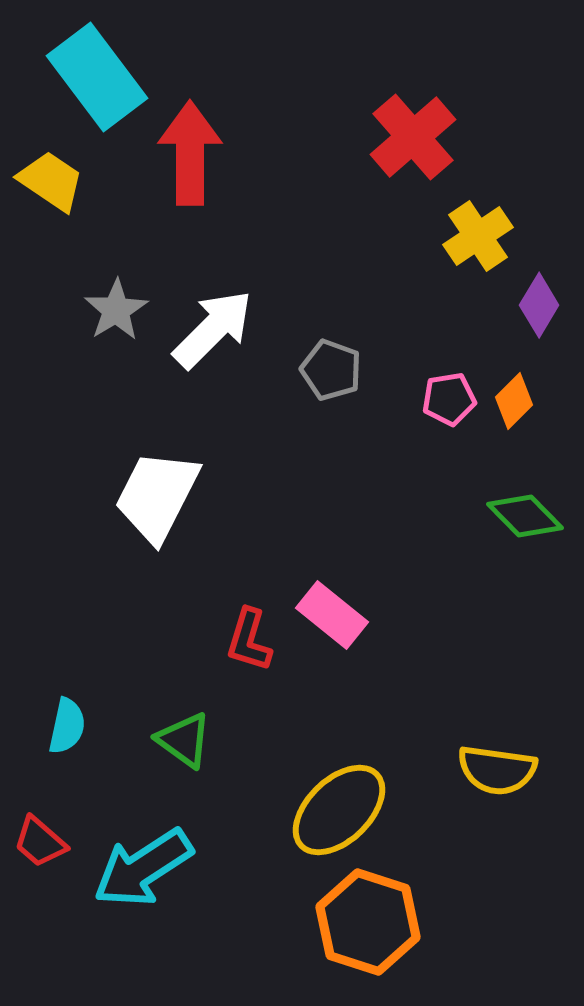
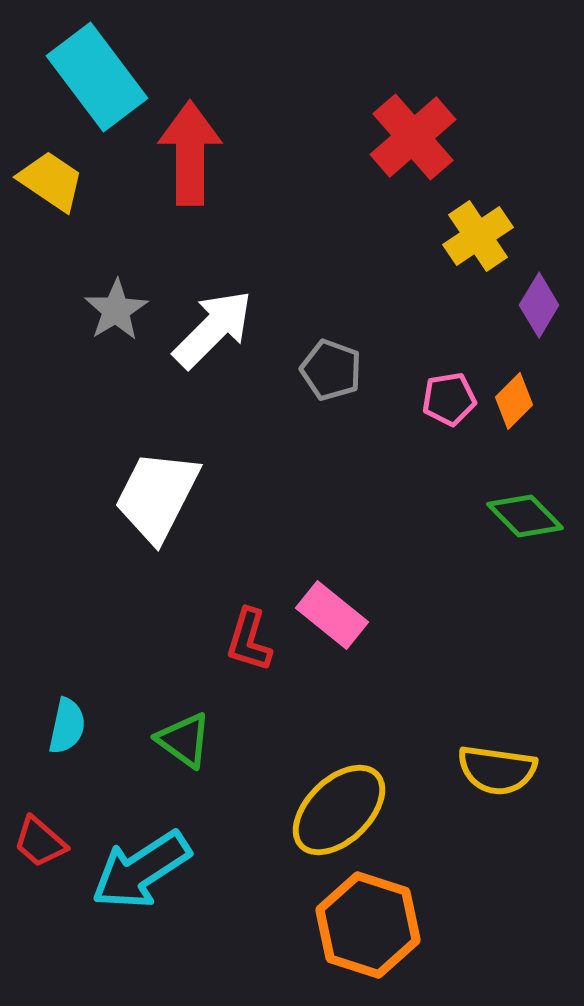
cyan arrow: moved 2 px left, 2 px down
orange hexagon: moved 3 px down
